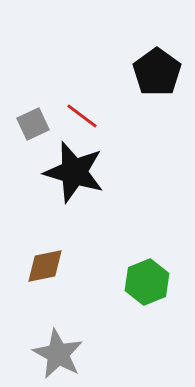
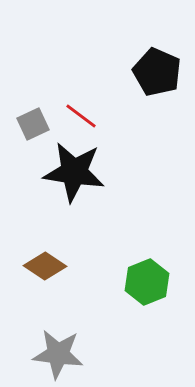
black pentagon: rotated 12 degrees counterclockwise
red line: moved 1 px left
black star: rotated 8 degrees counterclockwise
brown diamond: rotated 45 degrees clockwise
gray star: rotated 21 degrees counterclockwise
